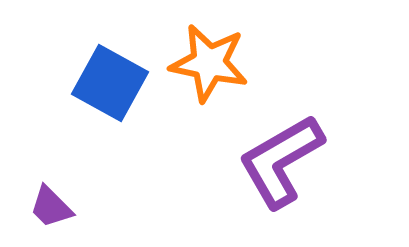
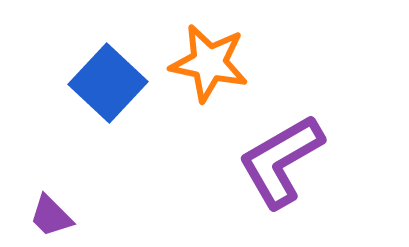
blue square: moved 2 px left; rotated 14 degrees clockwise
purple trapezoid: moved 9 px down
